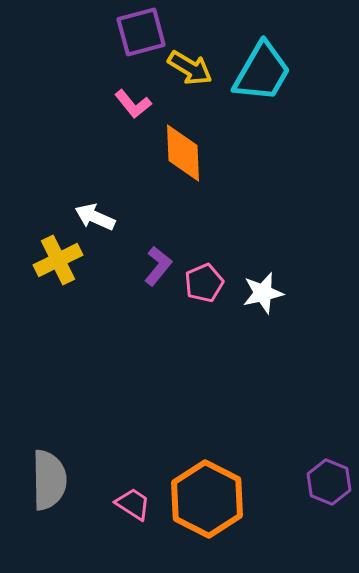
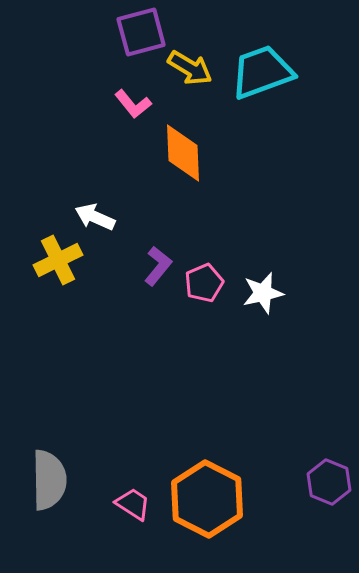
cyan trapezoid: rotated 140 degrees counterclockwise
